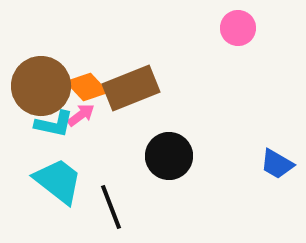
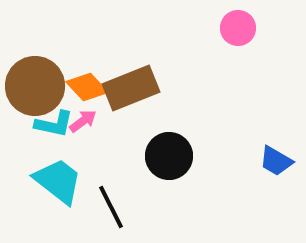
brown circle: moved 6 px left
pink arrow: moved 2 px right, 6 px down
blue trapezoid: moved 1 px left, 3 px up
black line: rotated 6 degrees counterclockwise
